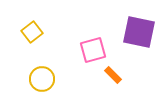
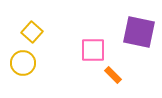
yellow square: rotated 10 degrees counterclockwise
pink square: rotated 16 degrees clockwise
yellow circle: moved 19 px left, 16 px up
